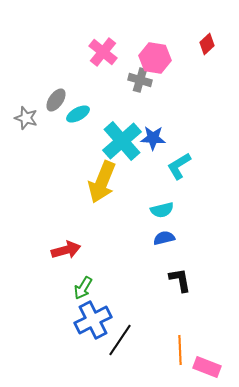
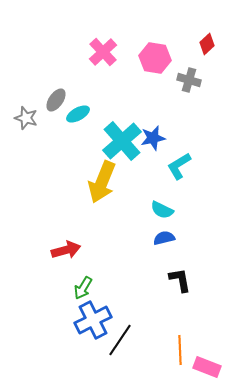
pink cross: rotated 8 degrees clockwise
gray cross: moved 49 px right
blue star: rotated 15 degrees counterclockwise
cyan semicircle: rotated 40 degrees clockwise
